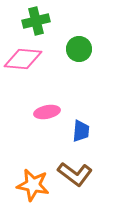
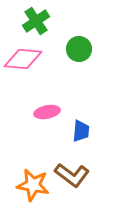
green cross: rotated 20 degrees counterclockwise
brown L-shape: moved 3 px left, 1 px down
